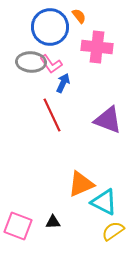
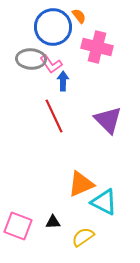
blue circle: moved 3 px right
pink cross: rotated 8 degrees clockwise
gray ellipse: moved 3 px up
blue arrow: moved 2 px up; rotated 24 degrees counterclockwise
red line: moved 2 px right, 1 px down
purple triangle: rotated 24 degrees clockwise
yellow semicircle: moved 30 px left, 6 px down
